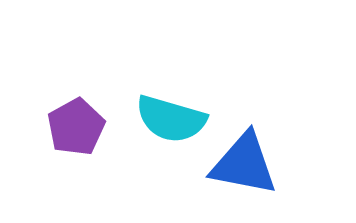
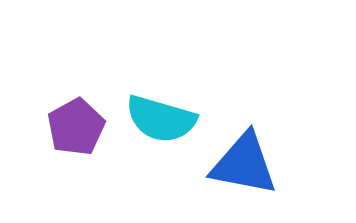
cyan semicircle: moved 10 px left
